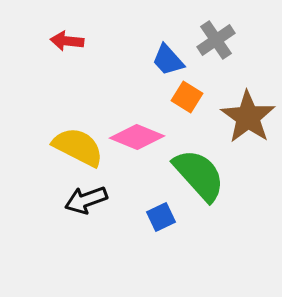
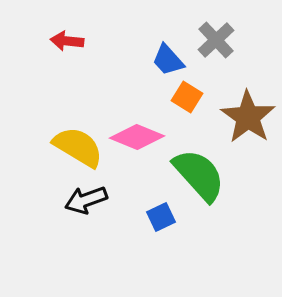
gray cross: rotated 9 degrees counterclockwise
yellow semicircle: rotated 4 degrees clockwise
